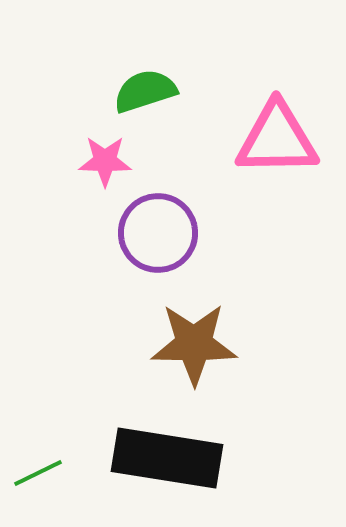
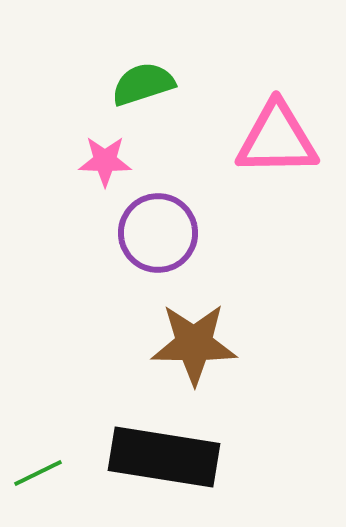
green semicircle: moved 2 px left, 7 px up
black rectangle: moved 3 px left, 1 px up
